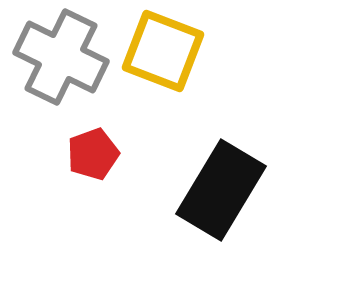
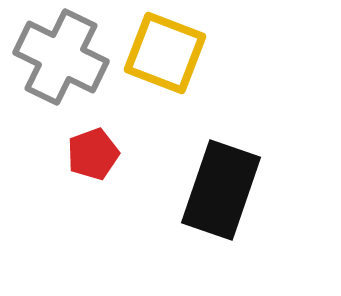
yellow square: moved 2 px right, 2 px down
black rectangle: rotated 12 degrees counterclockwise
